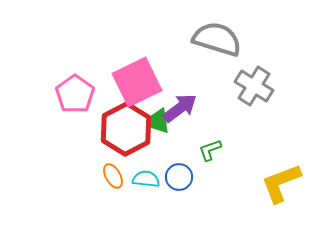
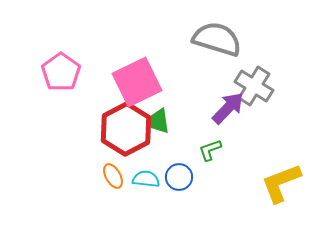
pink pentagon: moved 14 px left, 22 px up
purple arrow: moved 48 px right; rotated 9 degrees counterclockwise
